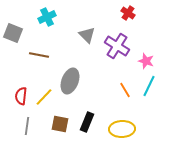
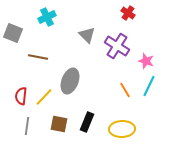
brown line: moved 1 px left, 2 px down
brown square: moved 1 px left
